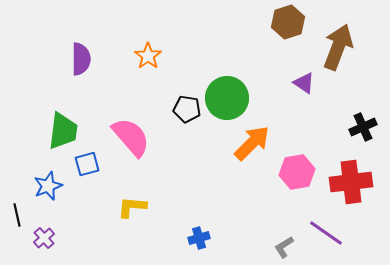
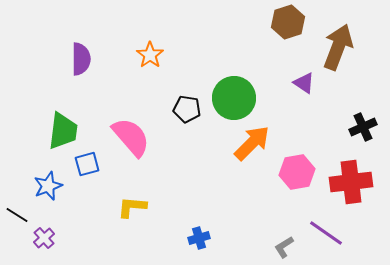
orange star: moved 2 px right, 1 px up
green circle: moved 7 px right
black line: rotated 45 degrees counterclockwise
